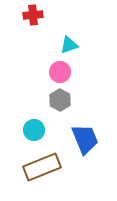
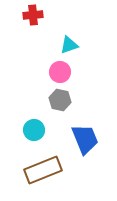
gray hexagon: rotated 15 degrees counterclockwise
brown rectangle: moved 1 px right, 3 px down
